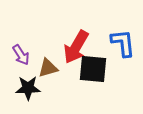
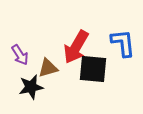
purple arrow: moved 1 px left
black star: moved 3 px right, 1 px up; rotated 10 degrees counterclockwise
